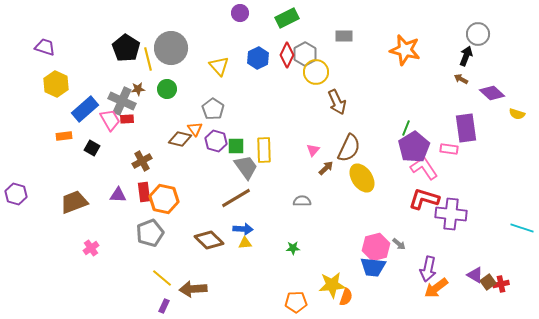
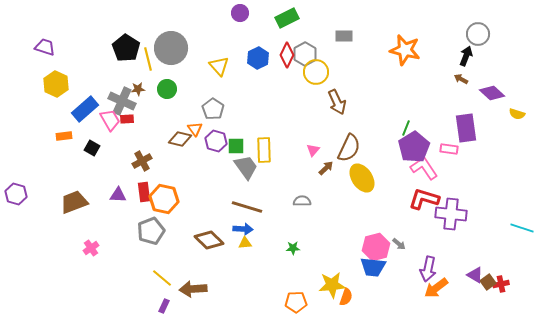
brown line at (236, 198): moved 11 px right, 9 px down; rotated 48 degrees clockwise
gray pentagon at (150, 233): moved 1 px right, 2 px up
